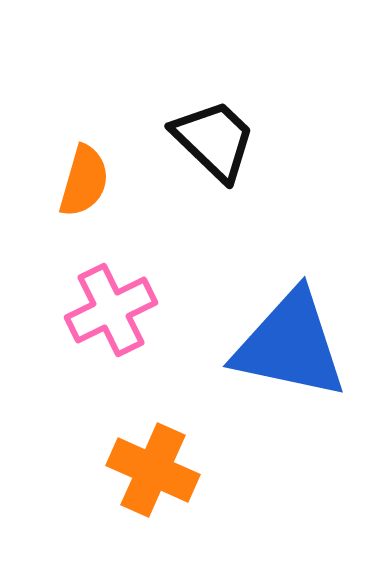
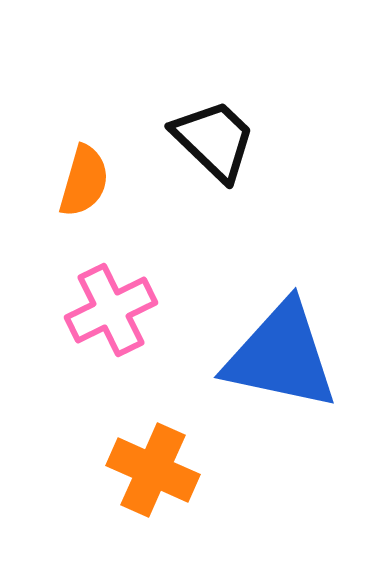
blue triangle: moved 9 px left, 11 px down
